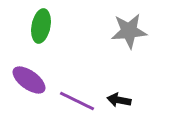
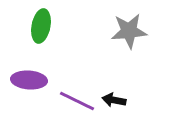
purple ellipse: rotated 32 degrees counterclockwise
black arrow: moved 5 px left
